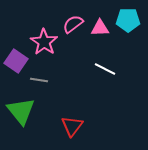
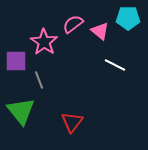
cyan pentagon: moved 2 px up
pink triangle: moved 3 px down; rotated 42 degrees clockwise
purple square: rotated 35 degrees counterclockwise
white line: moved 10 px right, 4 px up
gray line: rotated 60 degrees clockwise
red triangle: moved 4 px up
